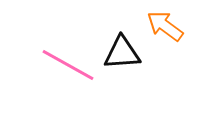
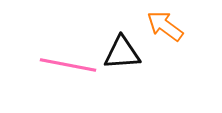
pink line: rotated 18 degrees counterclockwise
